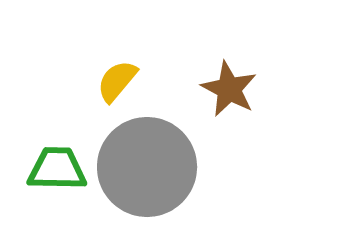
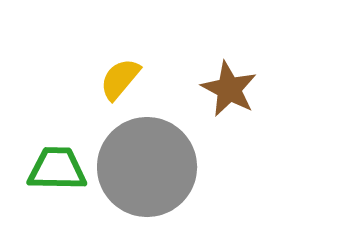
yellow semicircle: moved 3 px right, 2 px up
